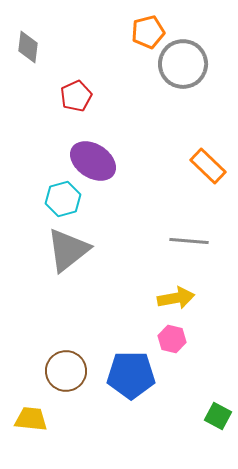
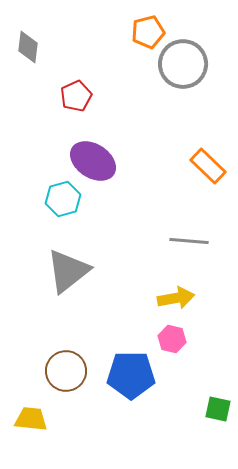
gray triangle: moved 21 px down
green square: moved 7 px up; rotated 16 degrees counterclockwise
